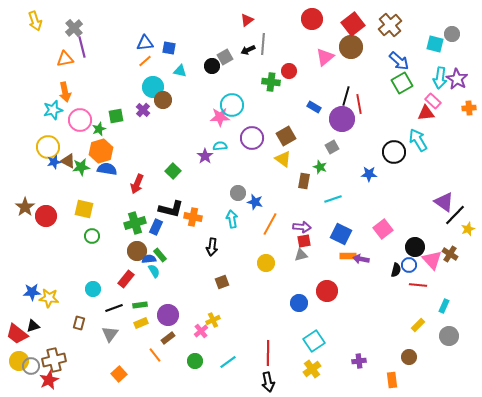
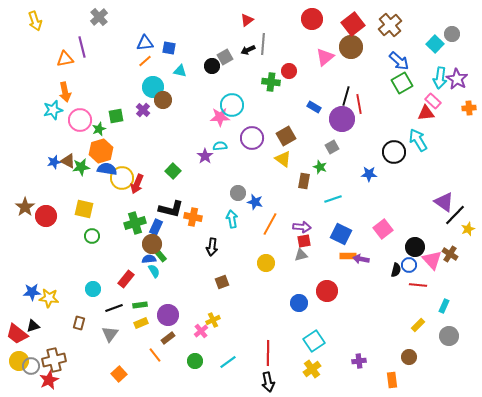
gray cross at (74, 28): moved 25 px right, 11 px up
cyan square at (435, 44): rotated 30 degrees clockwise
yellow circle at (48, 147): moved 74 px right, 31 px down
brown circle at (137, 251): moved 15 px right, 7 px up
